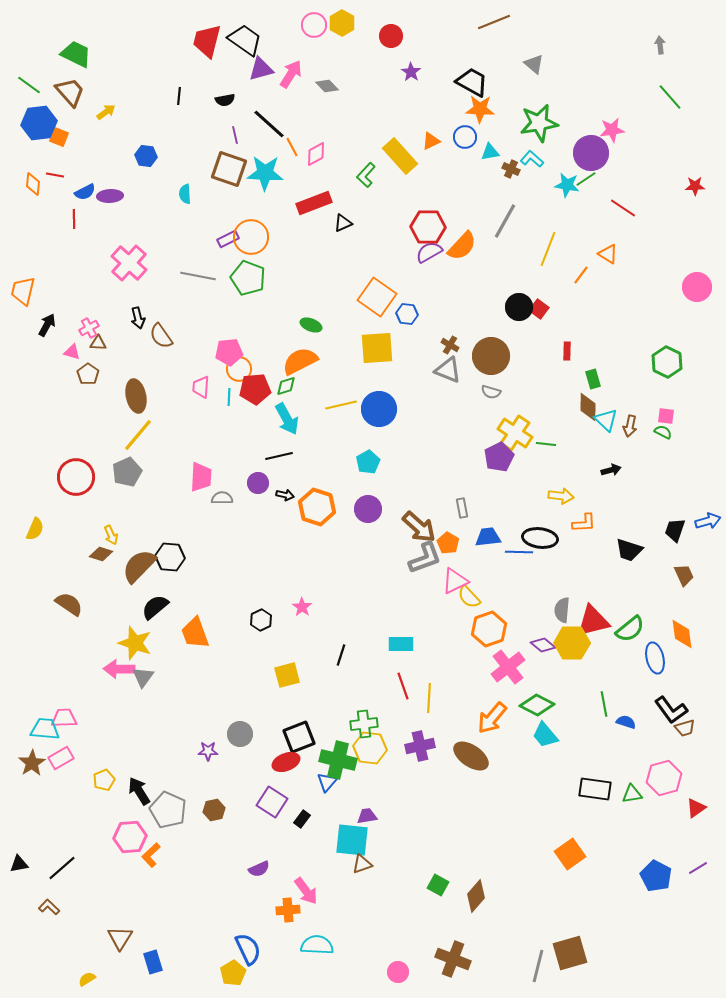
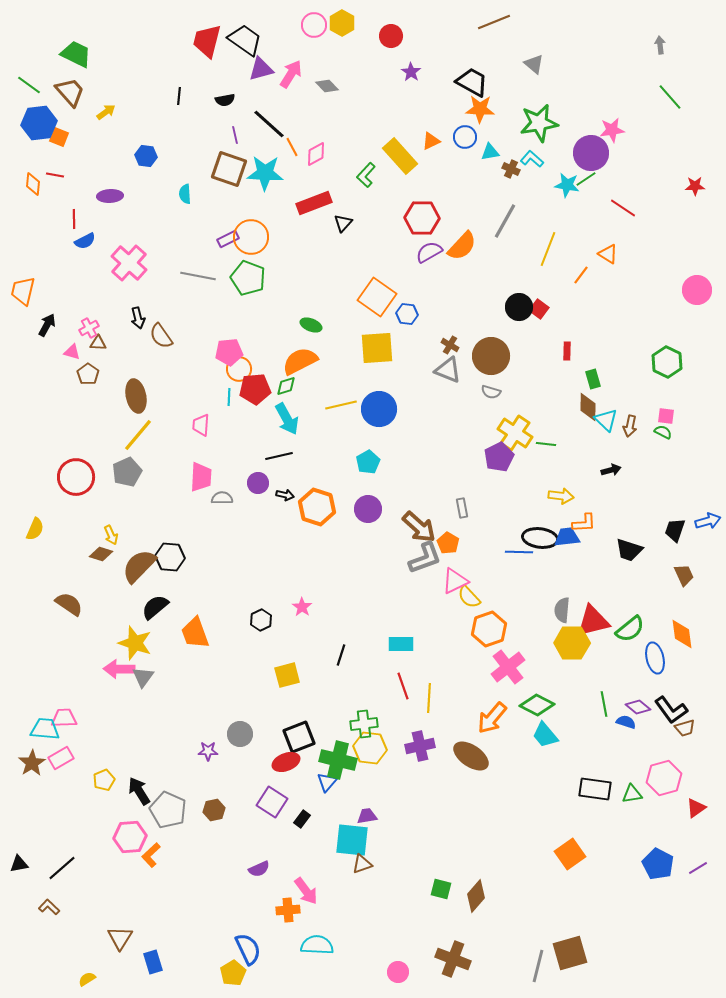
blue semicircle at (85, 192): moved 49 px down
black triangle at (343, 223): rotated 24 degrees counterclockwise
red hexagon at (428, 227): moved 6 px left, 9 px up
pink circle at (697, 287): moved 3 px down
pink trapezoid at (201, 387): moved 38 px down
blue trapezoid at (488, 537): moved 79 px right
purple diamond at (543, 645): moved 95 px right, 62 px down
blue pentagon at (656, 876): moved 2 px right, 12 px up
green square at (438, 885): moved 3 px right, 4 px down; rotated 15 degrees counterclockwise
